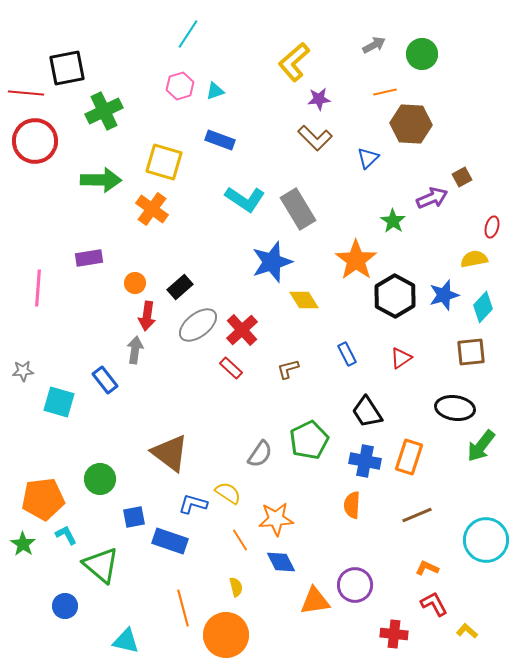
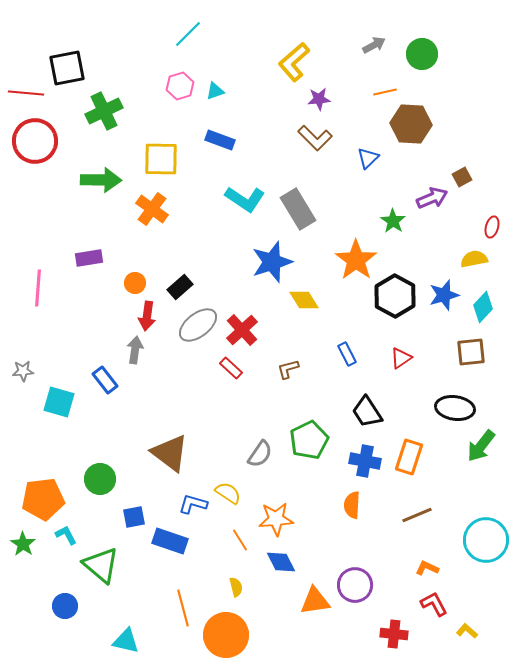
cyan line at (188, 34): rotated 12 degrees clockwise
yellow square at (164, 162): moved 3 px left, 3 px up; rotated 15 degrees counterclockwise
